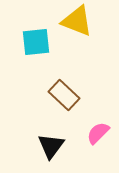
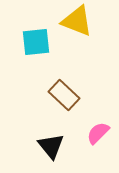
black triangle: rotated 16 degrees counterclockwise
